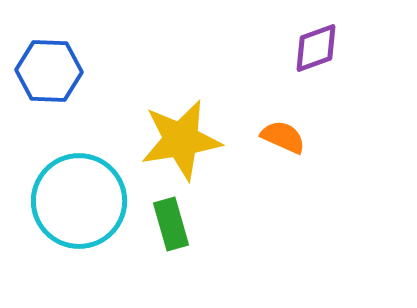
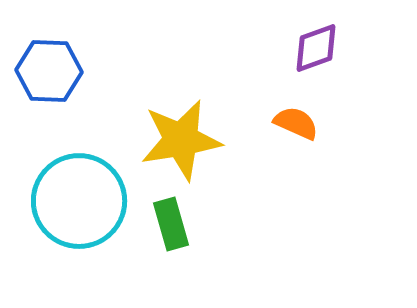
orange semicircle: moved 13 px right, 14 px up
